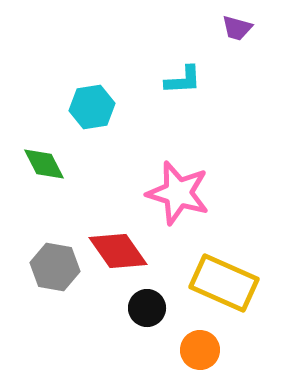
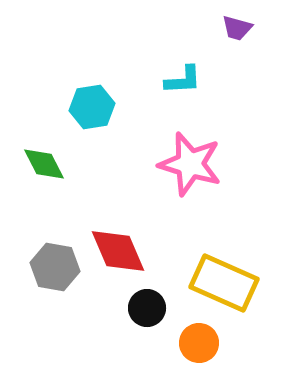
pink star: moved 12 px right, 29 px up
red diamond: rotated 12 degrees clockwise
orange circle: moved 1 px left, 7 px up
